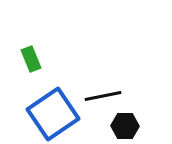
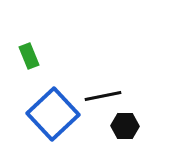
green rectangle: moved 2 px left, 3 px up
blue square: rotated 9 degrees counterclockwise
